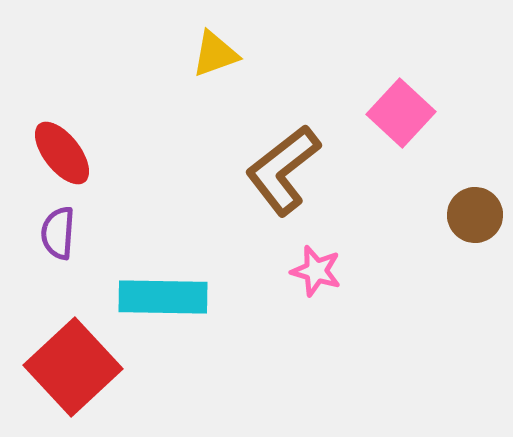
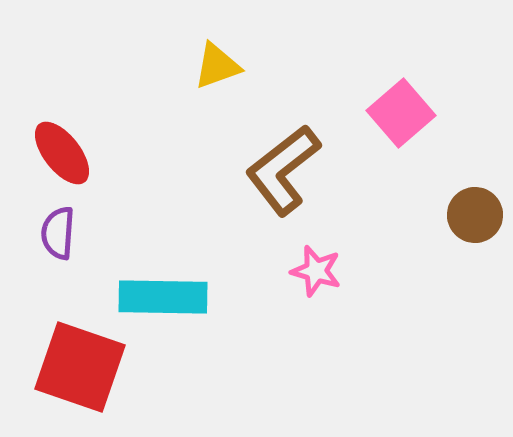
yellow triangle: moved 2 px right, 12 px down
pink square: rotated 6 degrees clockwise
red square: moved 7 px right; rotated 28 degrees counterclockwise
